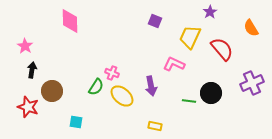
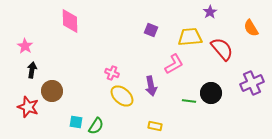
purple square: moved 4 px left, 9 px down
yellow trapezoid: rotated 60 degrees clockwise
pink L-shape: rotated 125 degrees clockwise
green semicircle: moved 39 px down
